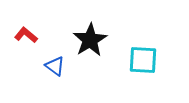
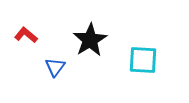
blue triangle: moved 1 px down; rotated 30 degrees clockwise
